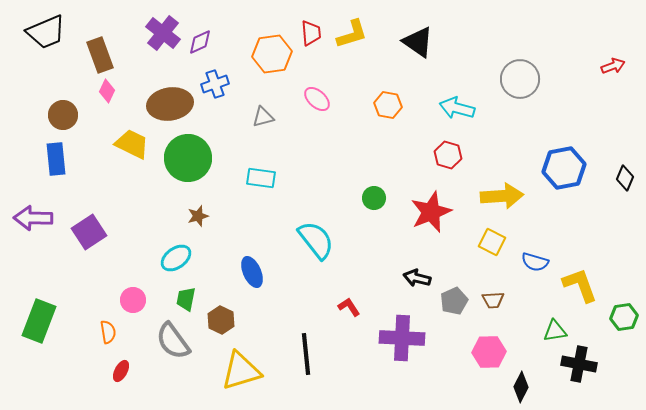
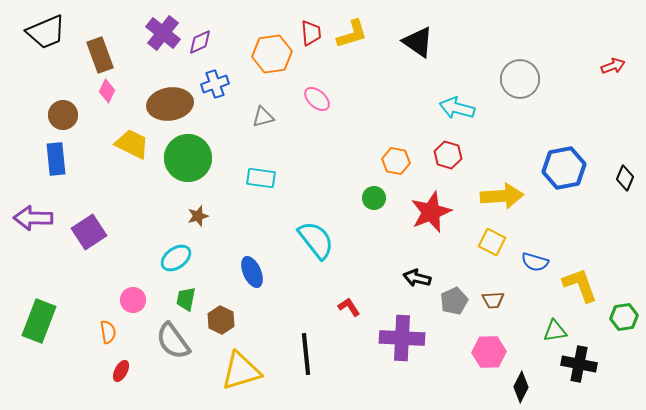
orange hexagon at (388, 105): moved 8 px right, 56 px down
